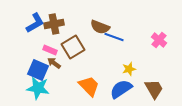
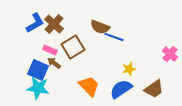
brown cross: rotated 36 degrees counterclockwise
pink cross: moved 11 px right, 14 px down
brown trapezoid: rotated 85 degrees clockwise
